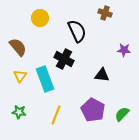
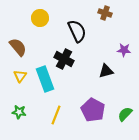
black triangle: moved 4 px right, 4 px up; rotated 21 degrees counterclockwise
green semicircle: moved 3 px right
